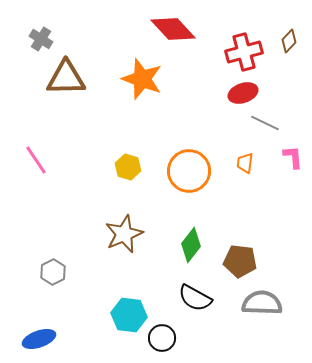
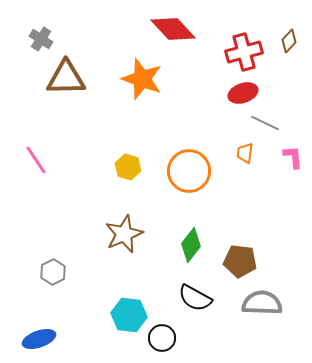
orange trapezoid: moved 10 px up
